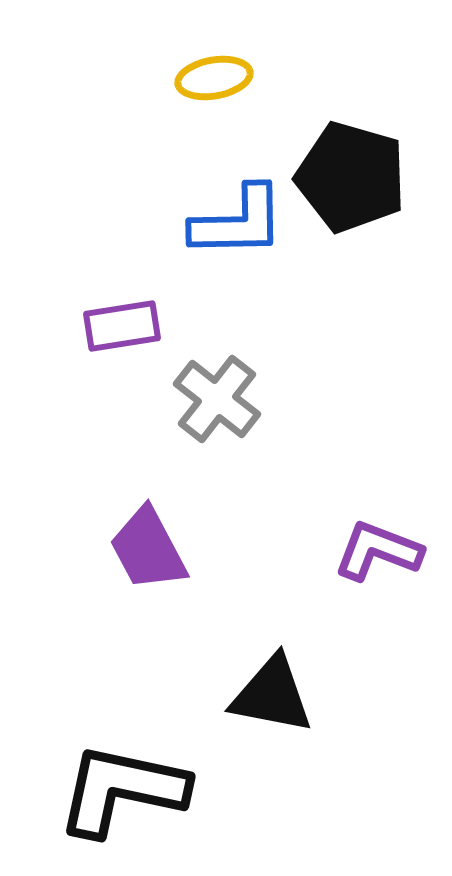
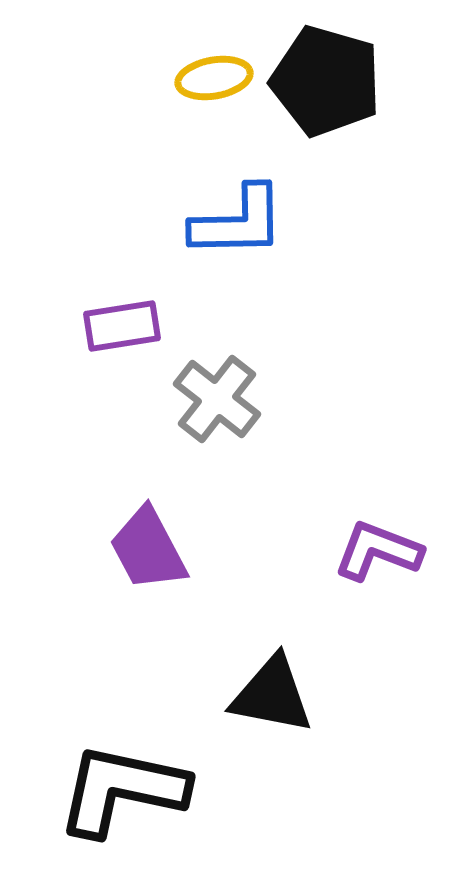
black pentagon: moved 25 px left, 96 px up
